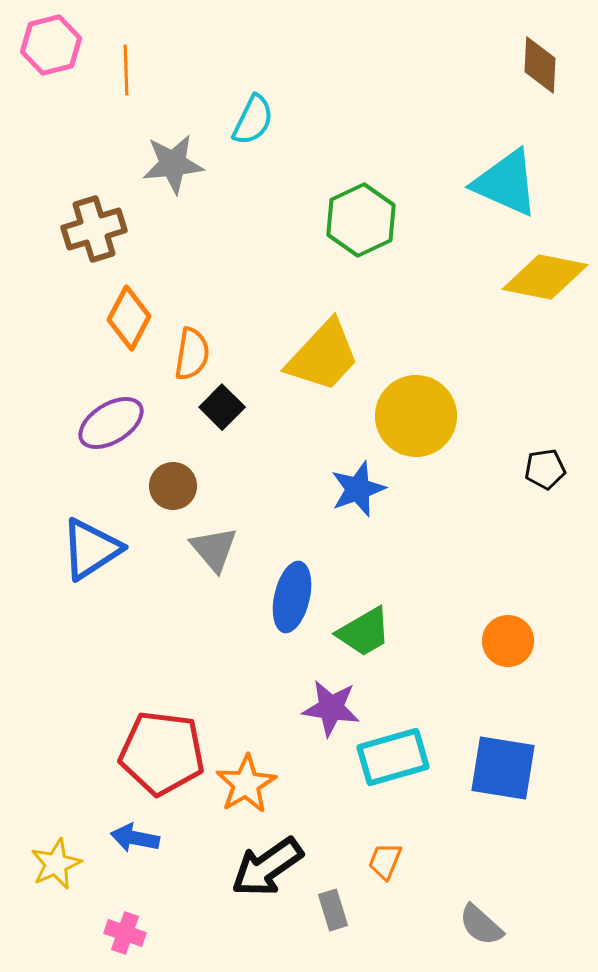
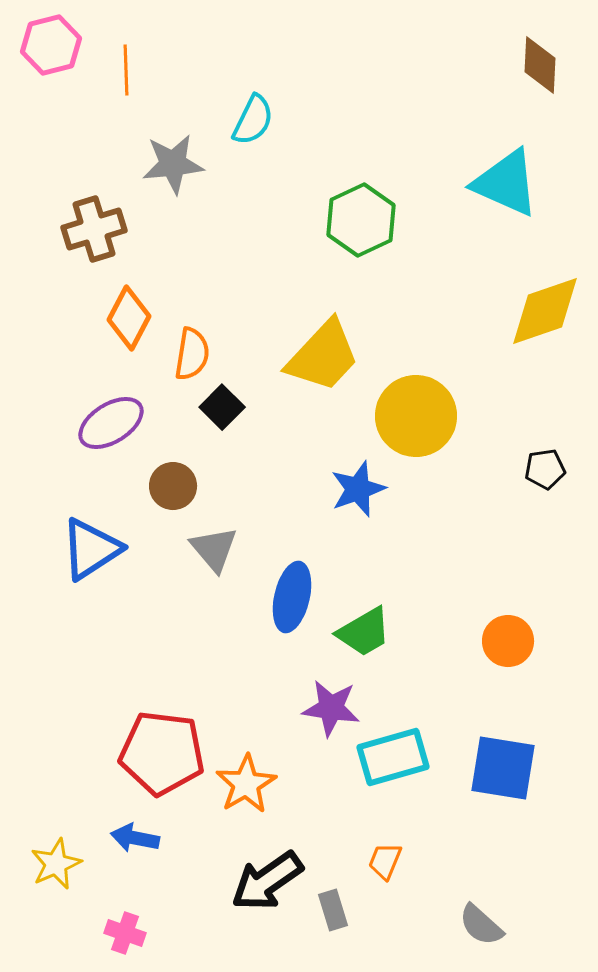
yellow diamond: moved 34 px down; rotated 30 degrees counterclockwise
black arrow: moved 14 px down
